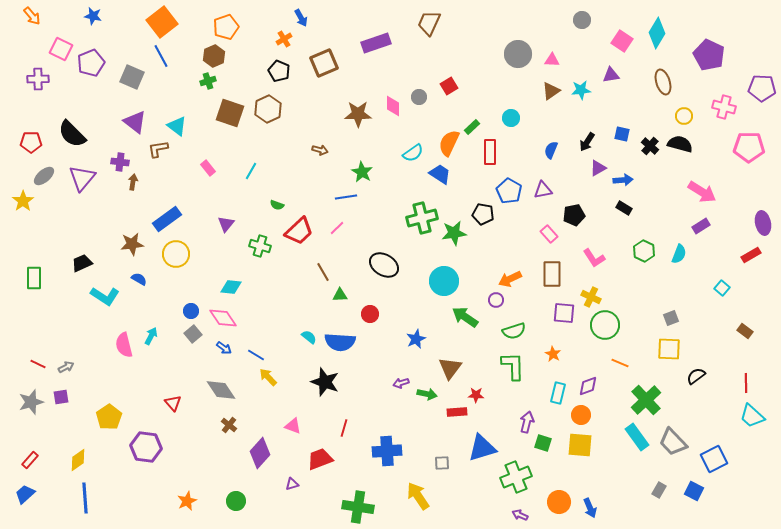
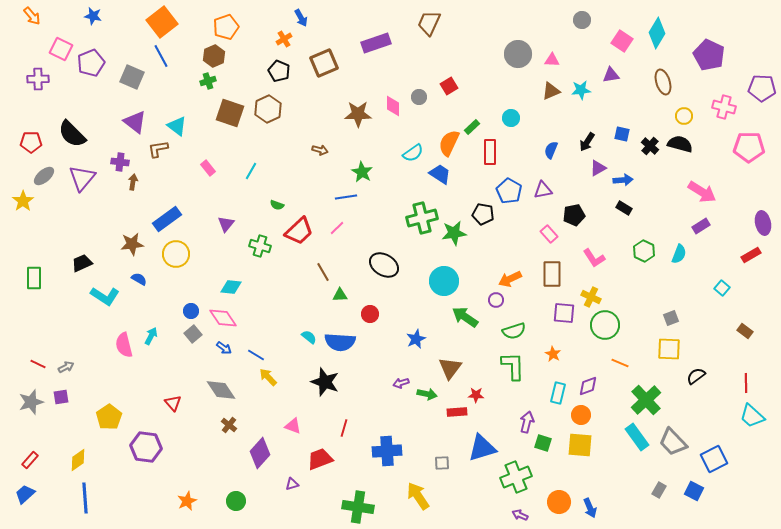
brown triangle at (551, 91): rotated 12 degrees clockwise
